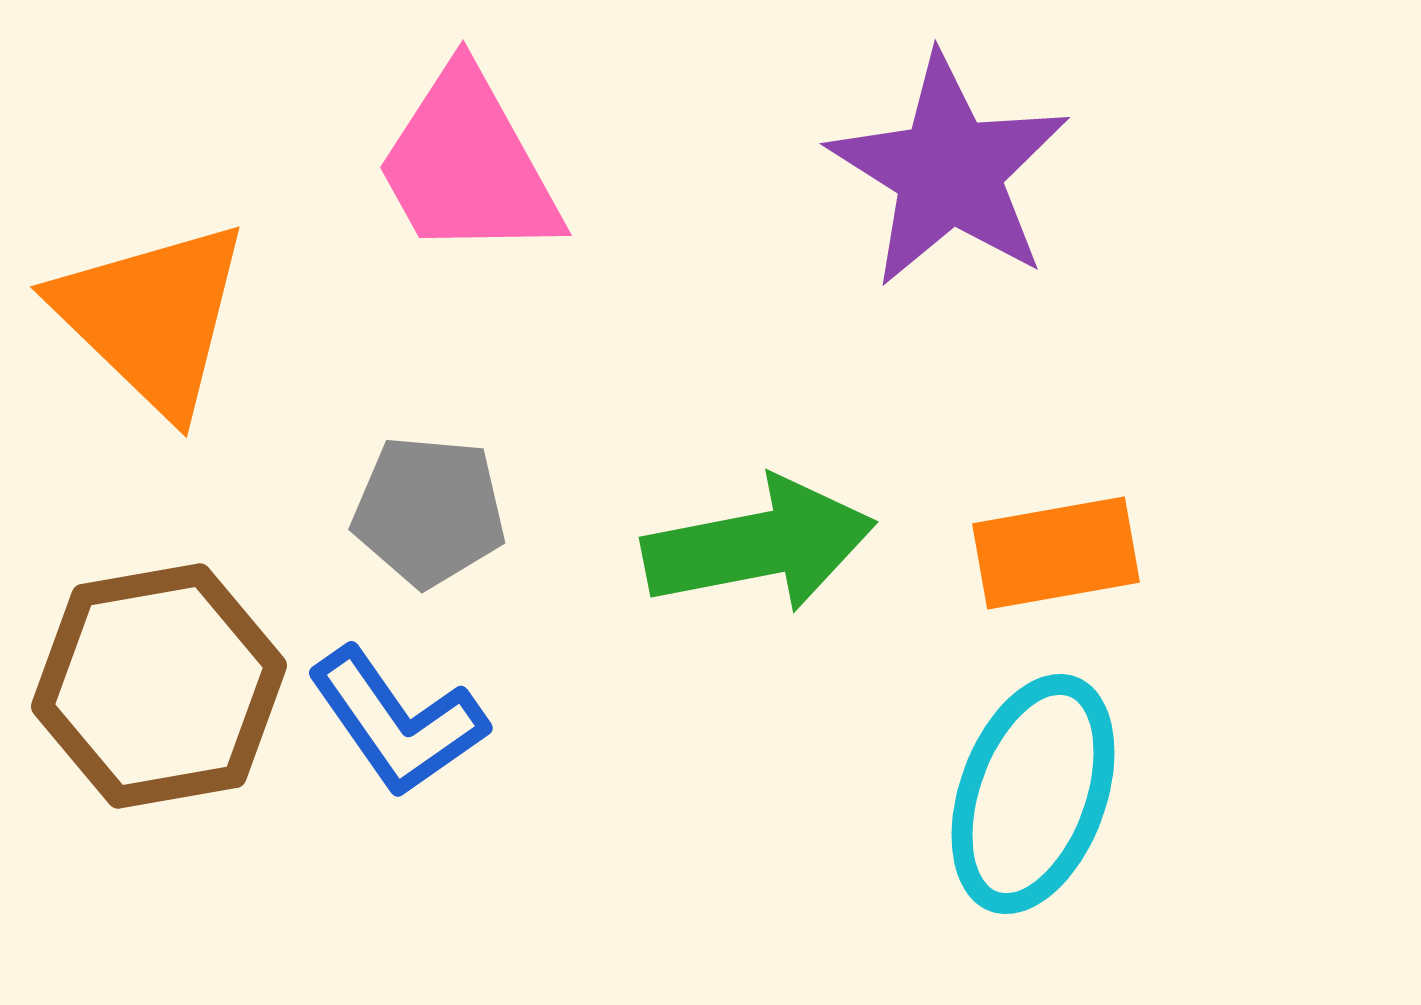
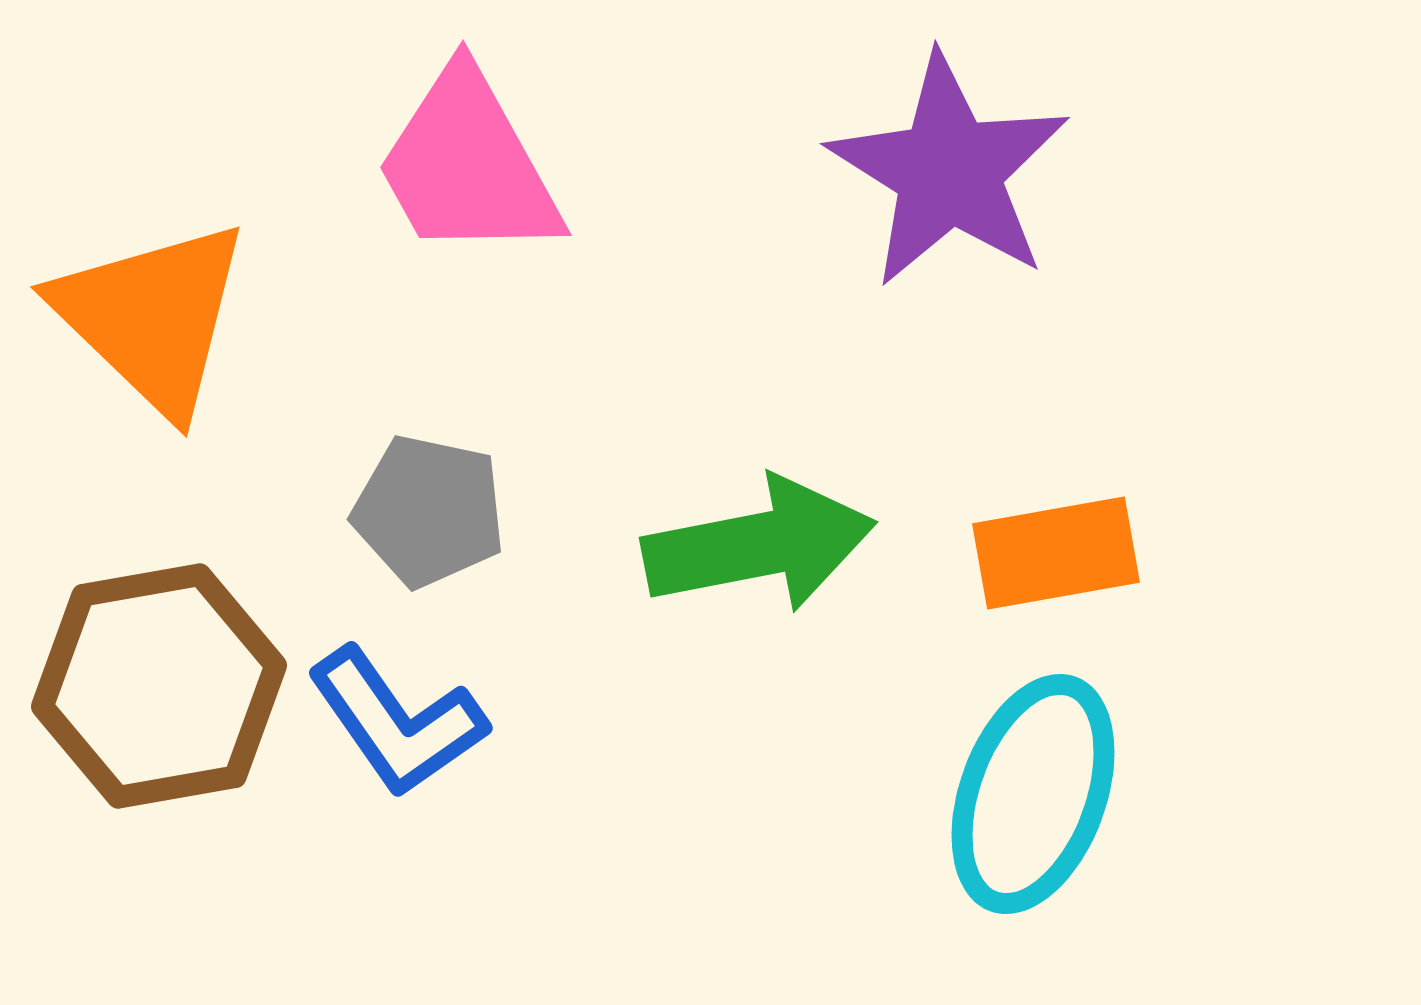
gray pentagon: rotated 7 degrees clockwise
